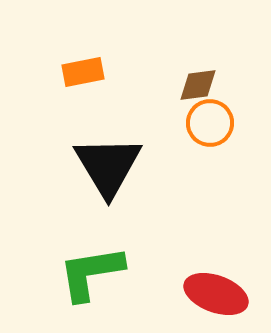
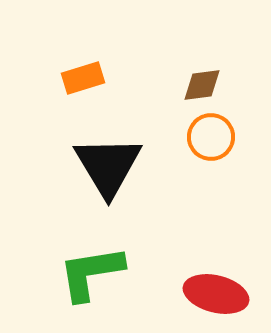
orange rectangle: moved 6 px down; rotated 6 degrees counterclockwise
brown diamond: moved 4 px right
orange circle: moved 1 px right, 14 px down
red ellipse: rotated 6 degrees counterclockwise
